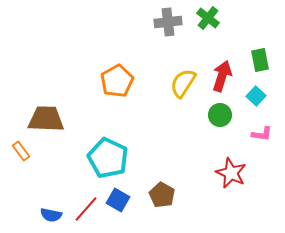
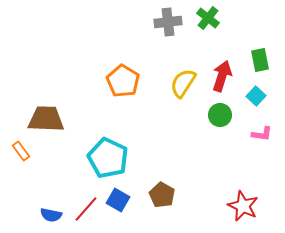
orange pentagon: moved 6 px right; rotated 12 degrees counterclockwise
red star: moved 12 px right, 33 px down
